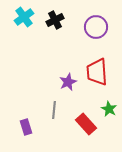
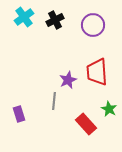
purple circle: moved 3 px left, 2 px up
purple star: moved 2 px up
gray line: moved 9 px up
purple rectangle: moved 7 px left, 13 px up
